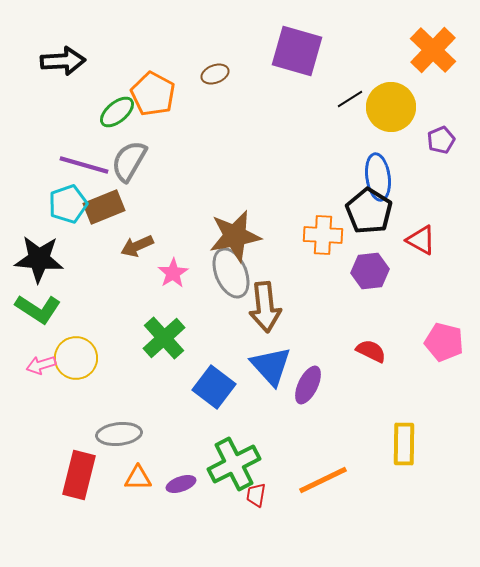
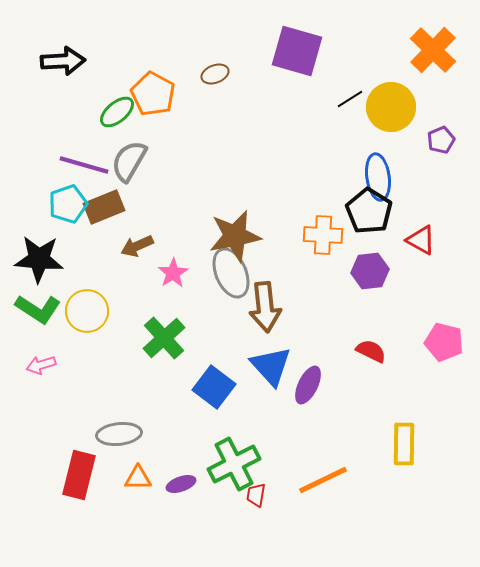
yellow circle at (76, 358): moved 11 px right, 47 px up
